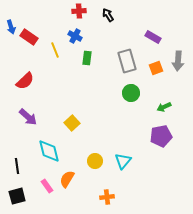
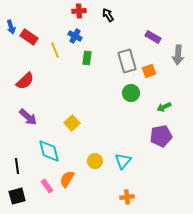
gray arrow: moved 6 px up
orange square: moved 7 px left, 3 px down
orange cross: moved 20 px right
